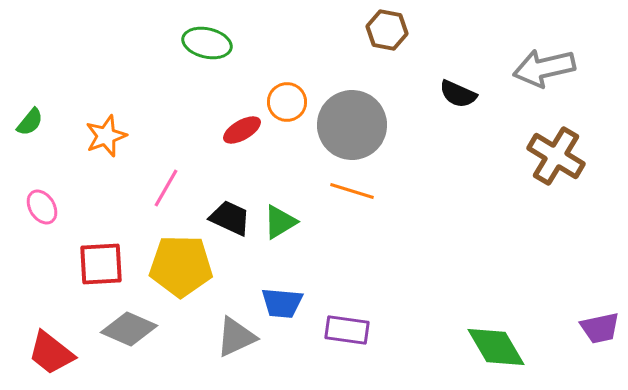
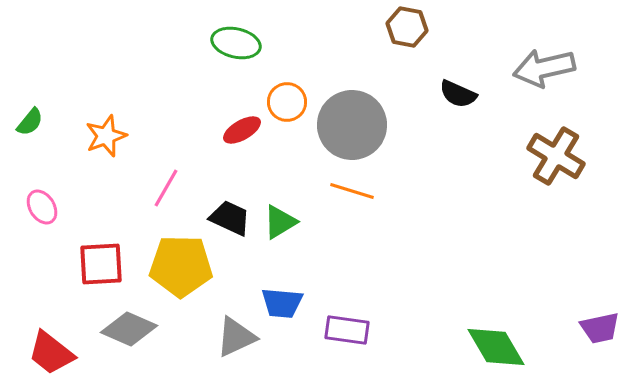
brown hexagon: moved 20 px right, 3 px up
green ellipse: moved 29 px right
